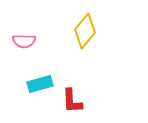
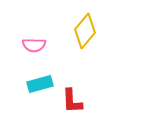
pink semicircle: moved 10 px right, 4 px down
